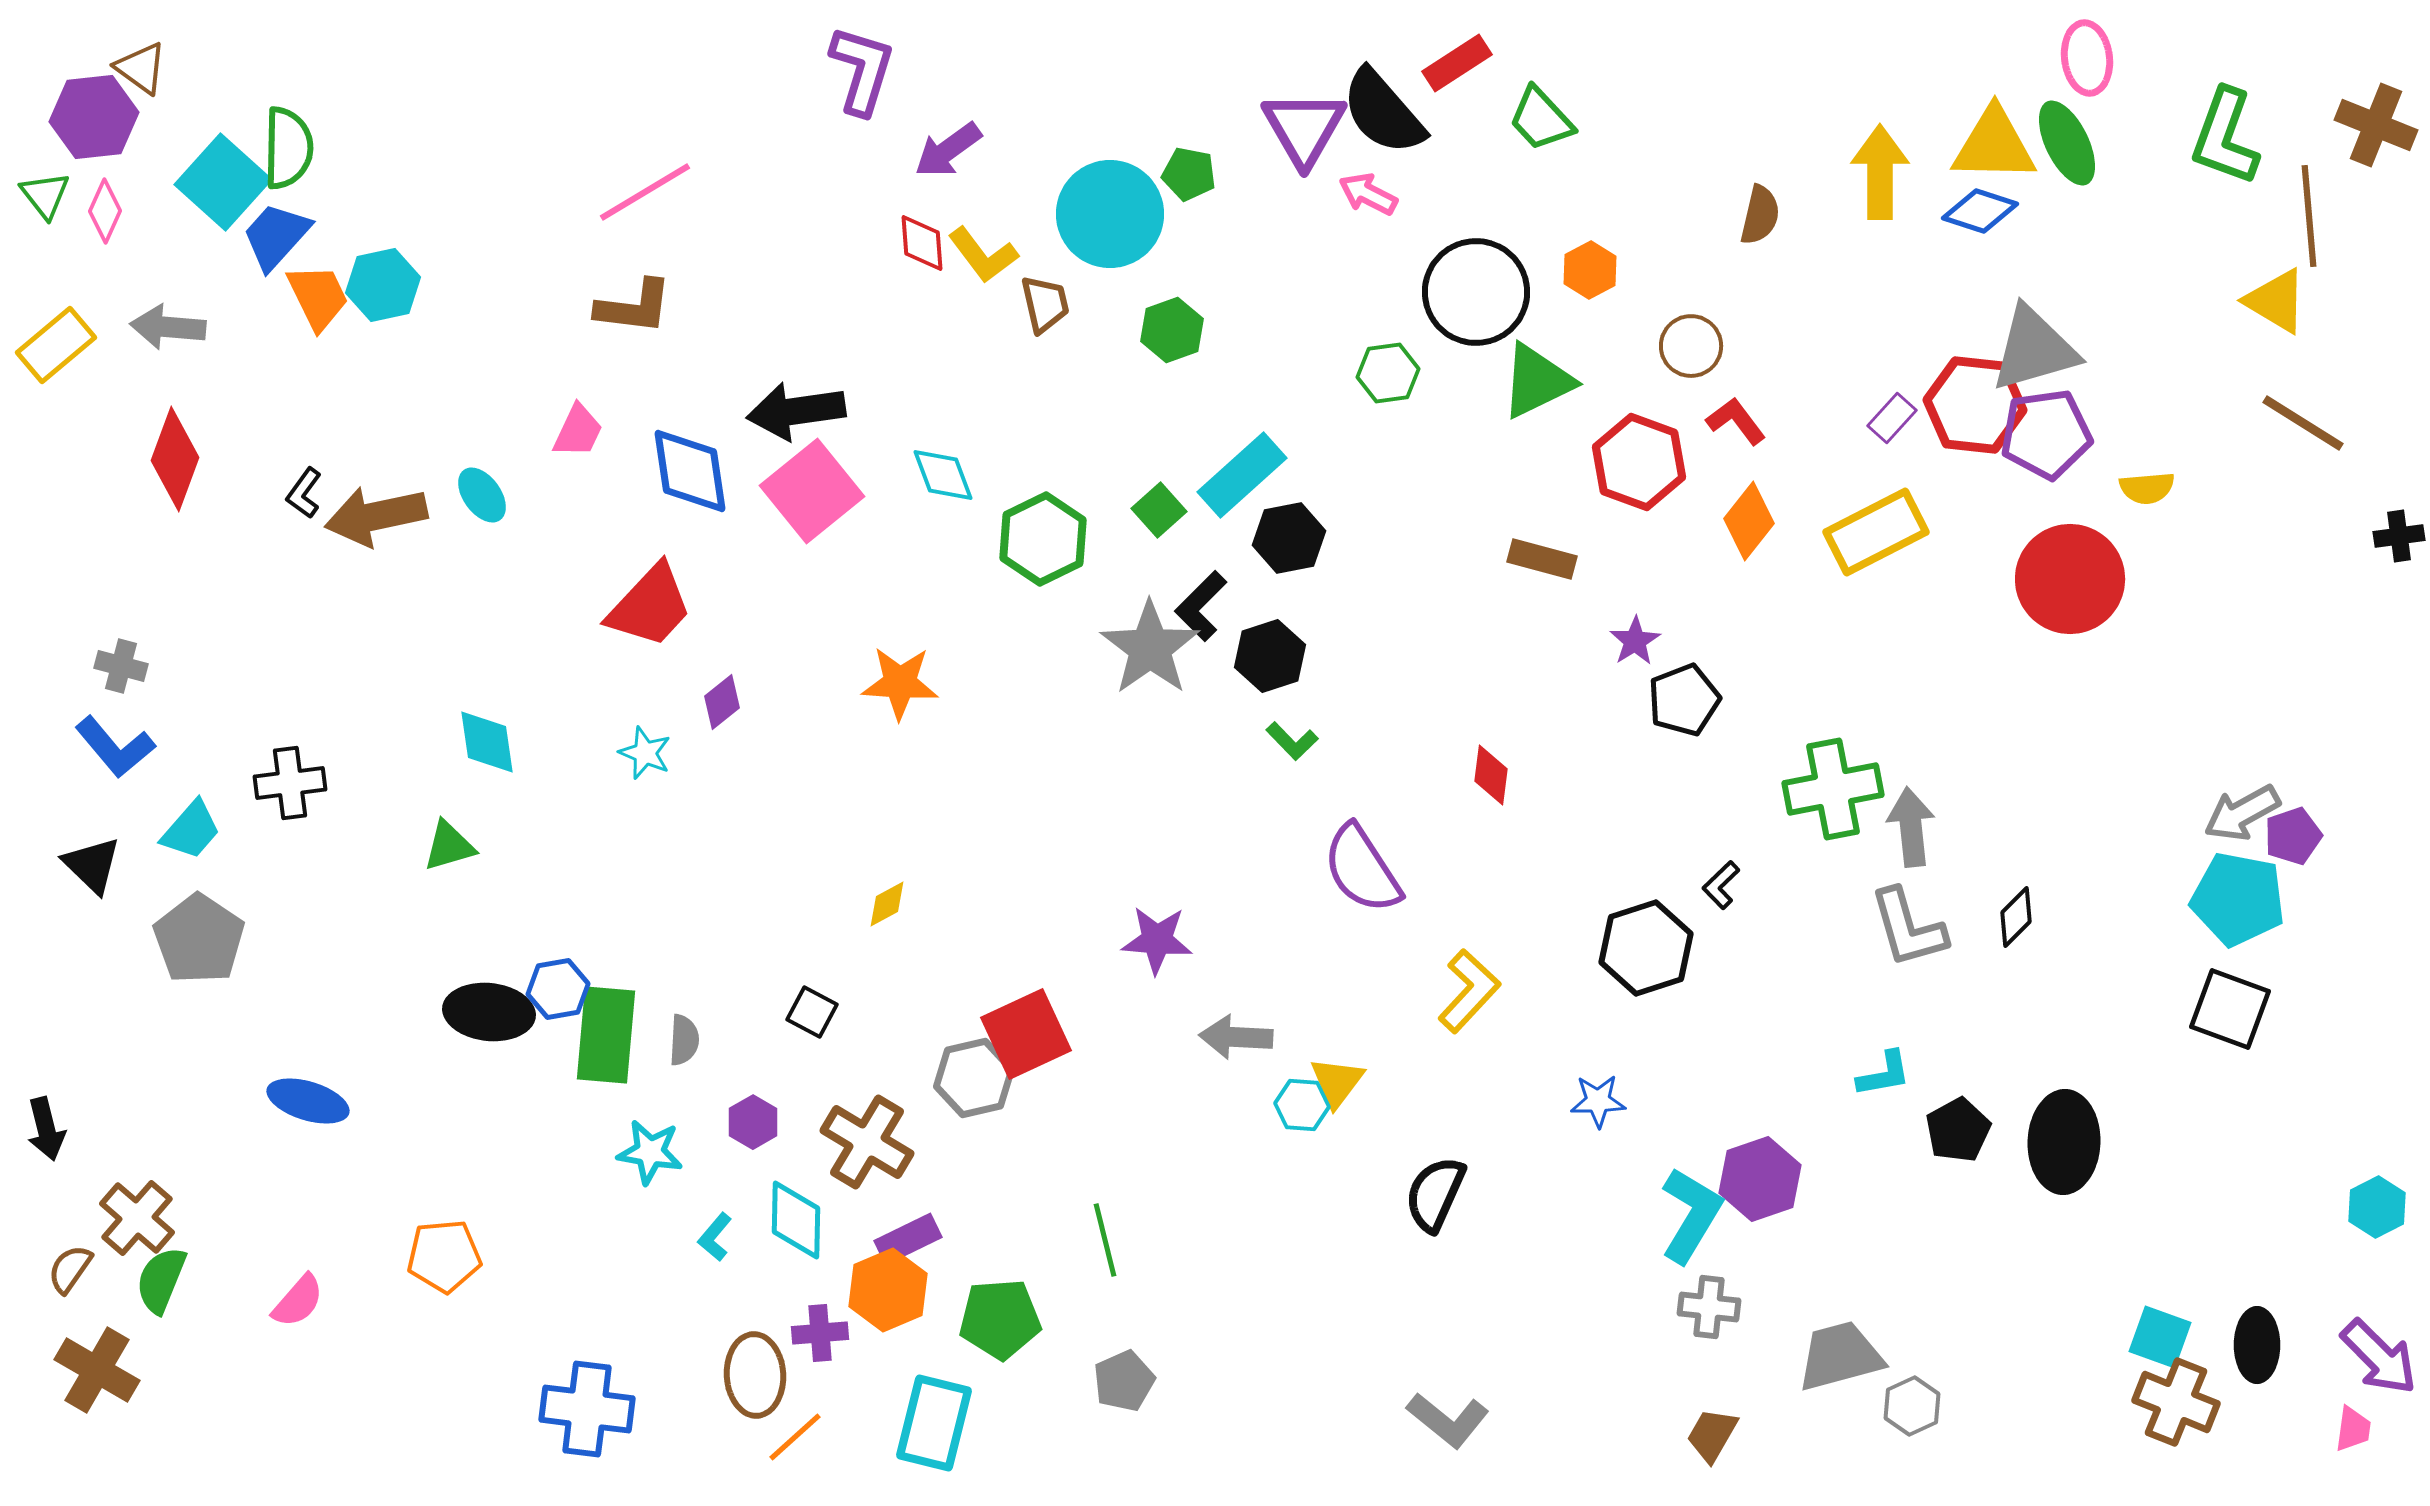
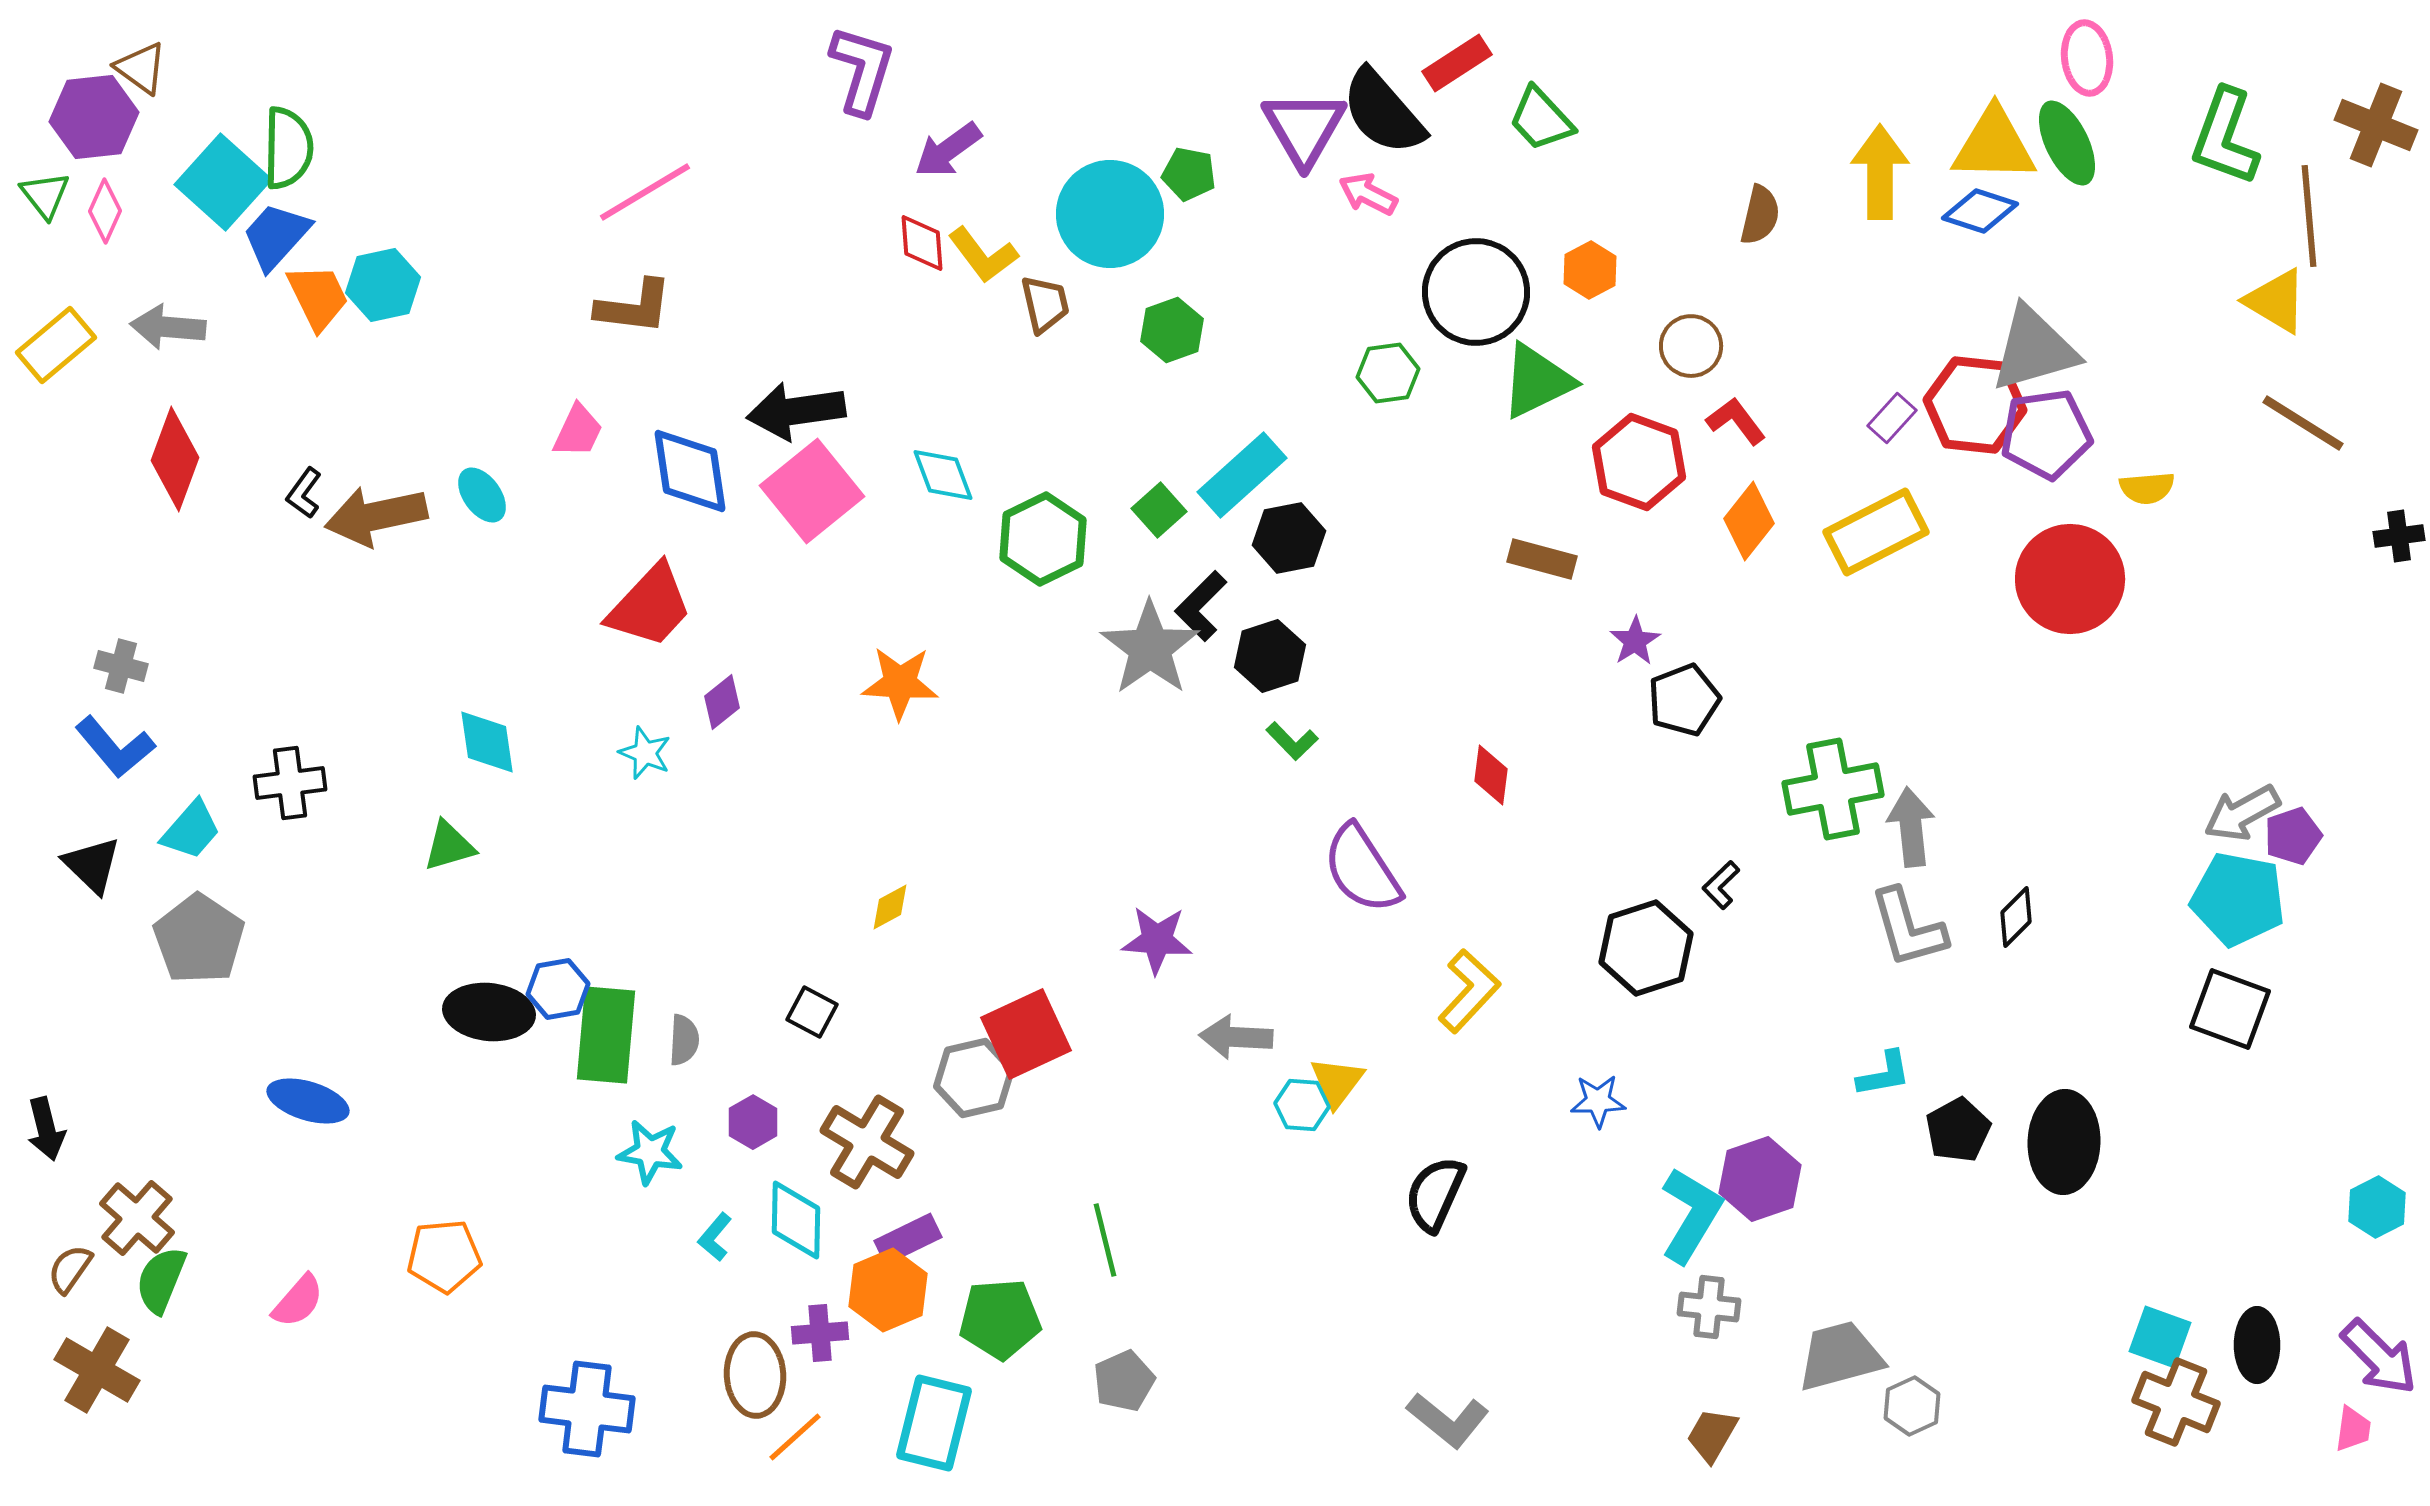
yellow diamond at (887, 904): moved 3 px right, 3 px down
